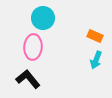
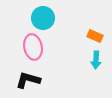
pink ellipse: rotated 15 degrees counterclockwise
cyan arrow: rotated 18 degrees counterclockwise
black L-shape: moved 1 px down; rotated 35 degrees counterclockwise
